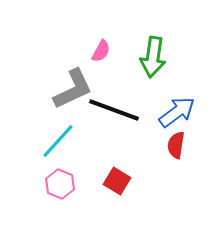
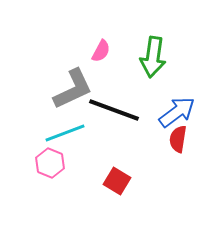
cyan line: moved 7 px right, 8 px up; rotated 27 degrees clockwise
red semicircle: moved 2 px right, 6 px up
pink hexagon: moved 10 px left, 21 px up
